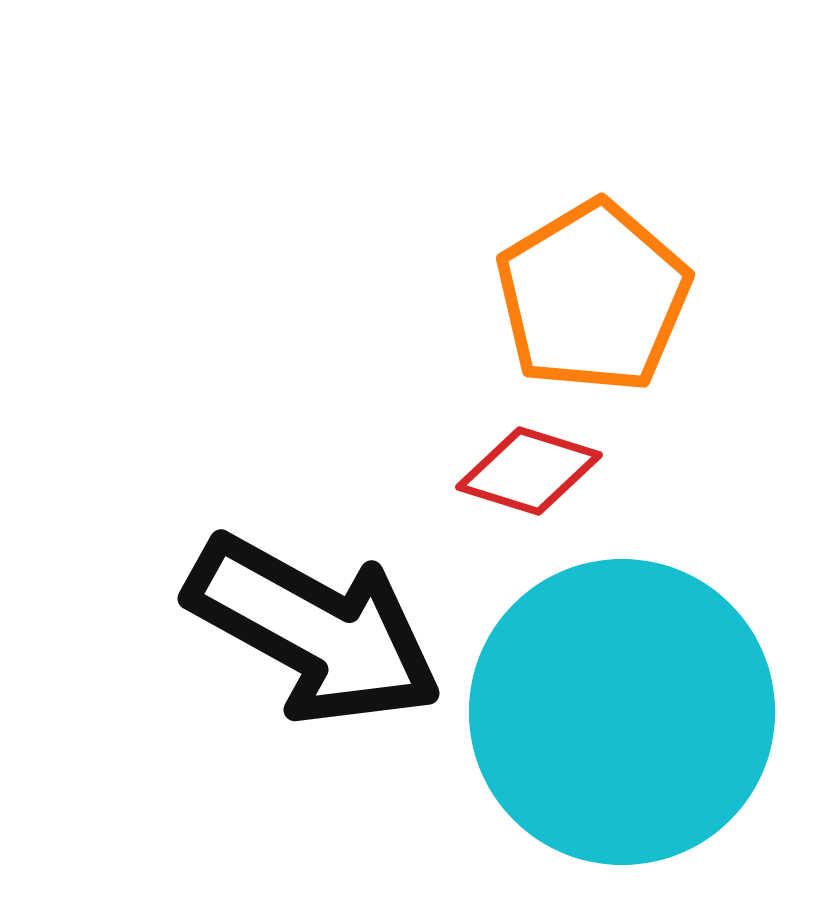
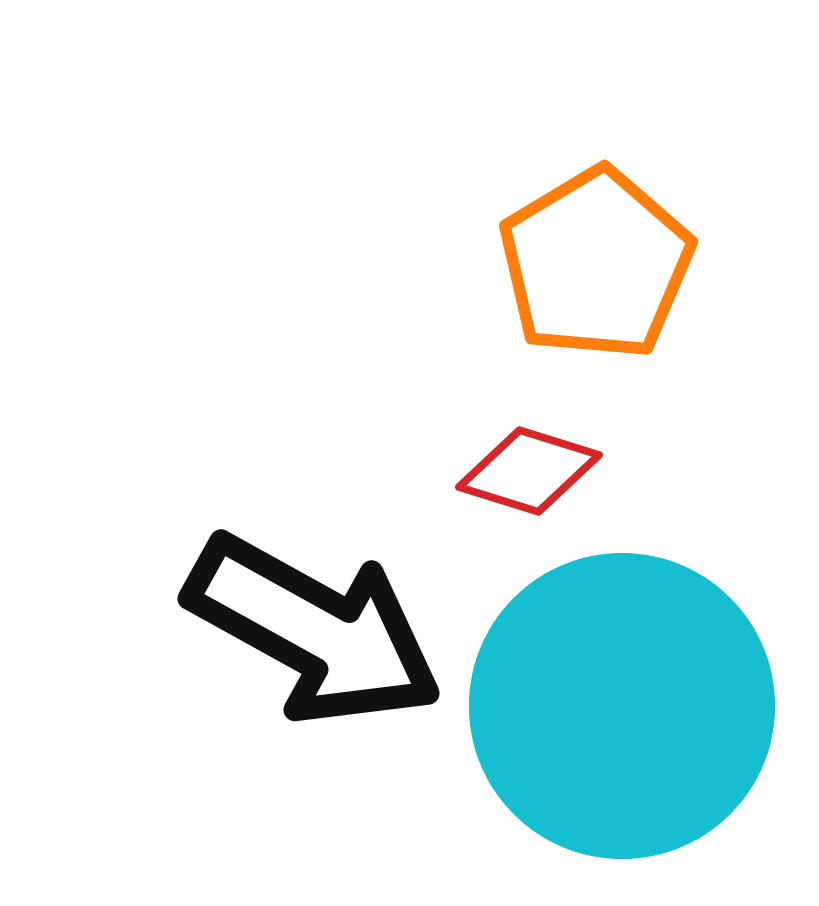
orange pentagon: moved 3 px right, 33 px up
cyan circle: moved 6 px up
